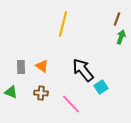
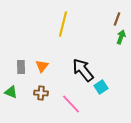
orange triangle: rotated 32 degrees clockwise
